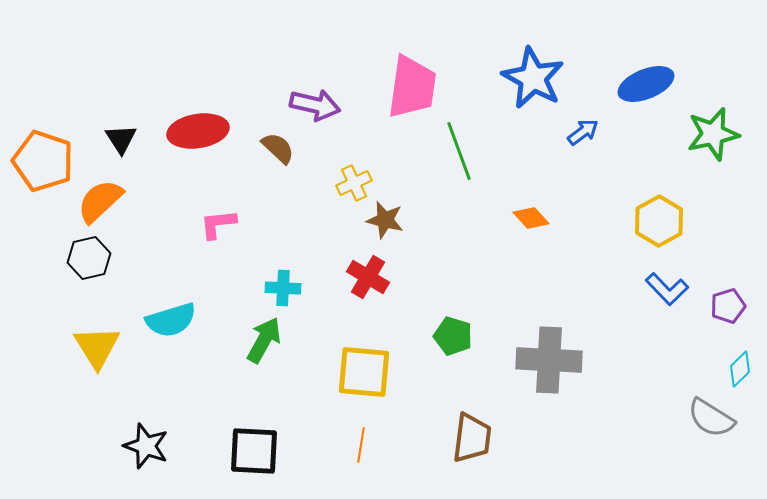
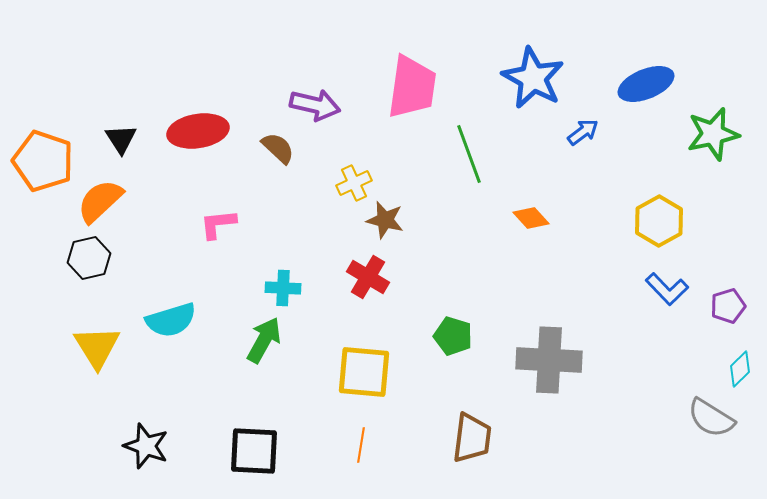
green line: moved 10 px right, 3 px down
